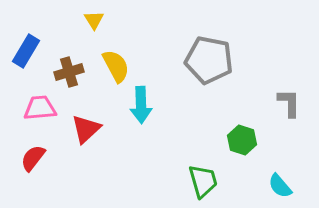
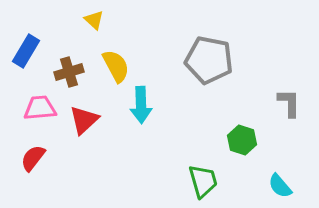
yellow triangle: rotated 15 degrees counterclockwise
red triangle: moved 2 px left, 9 px up
